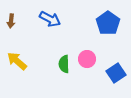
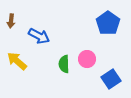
blue arrow: moved 11 px left, 17 px down
blue square: moved 5 px left, 6 px down
